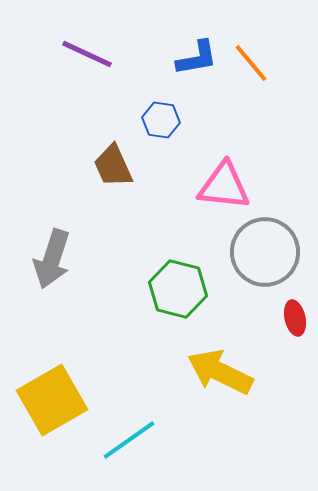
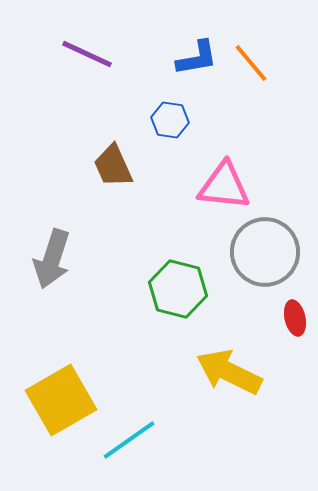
blue hexagon: moved 9 px right
yellow arrow: moved 9 px right
yellow square: moved 9 px right
